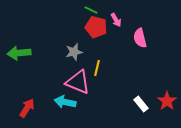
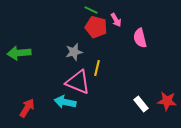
red star: rotated 30 degrees counterclockwise
